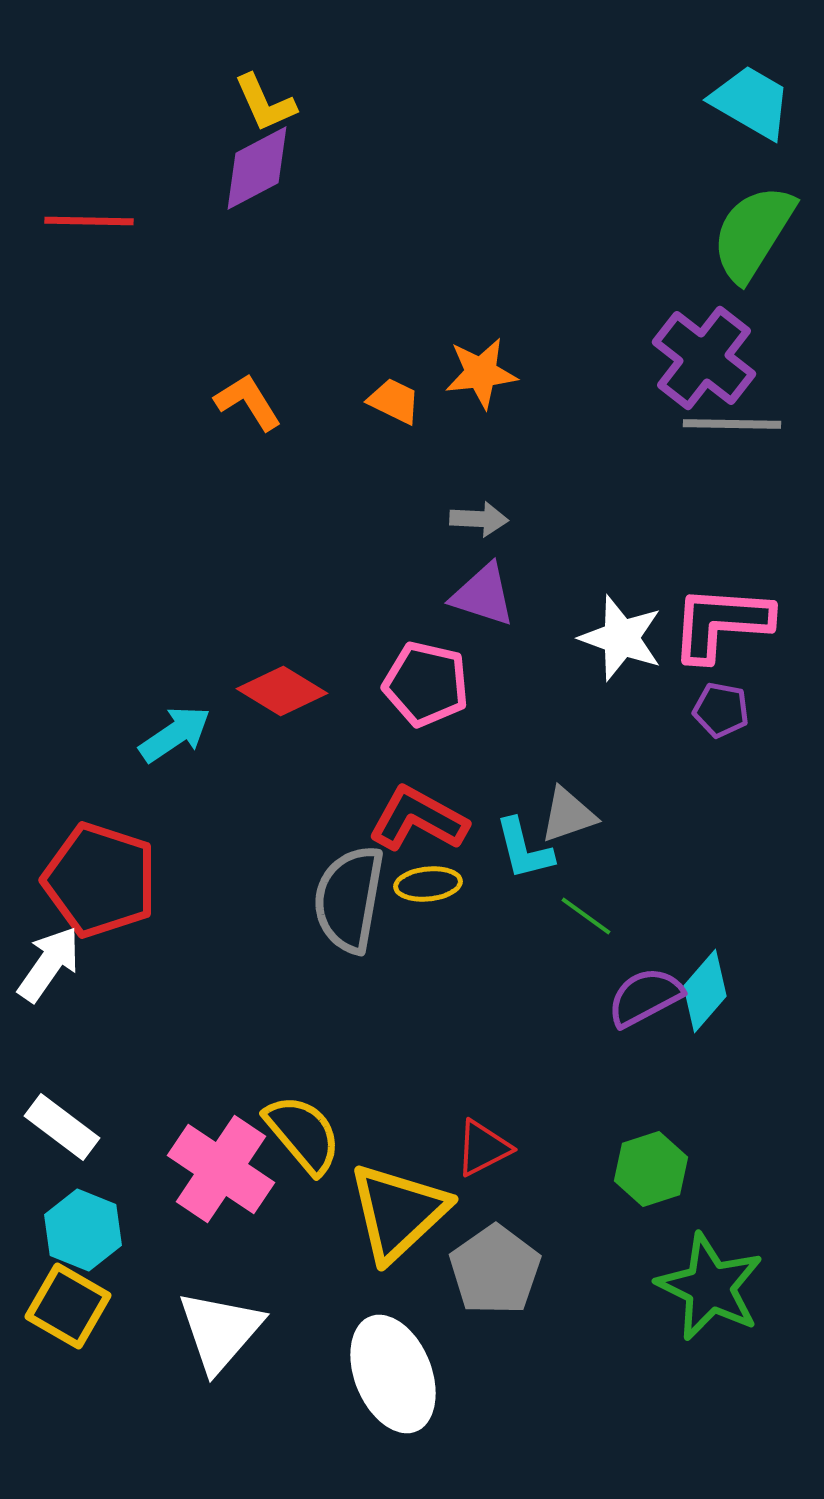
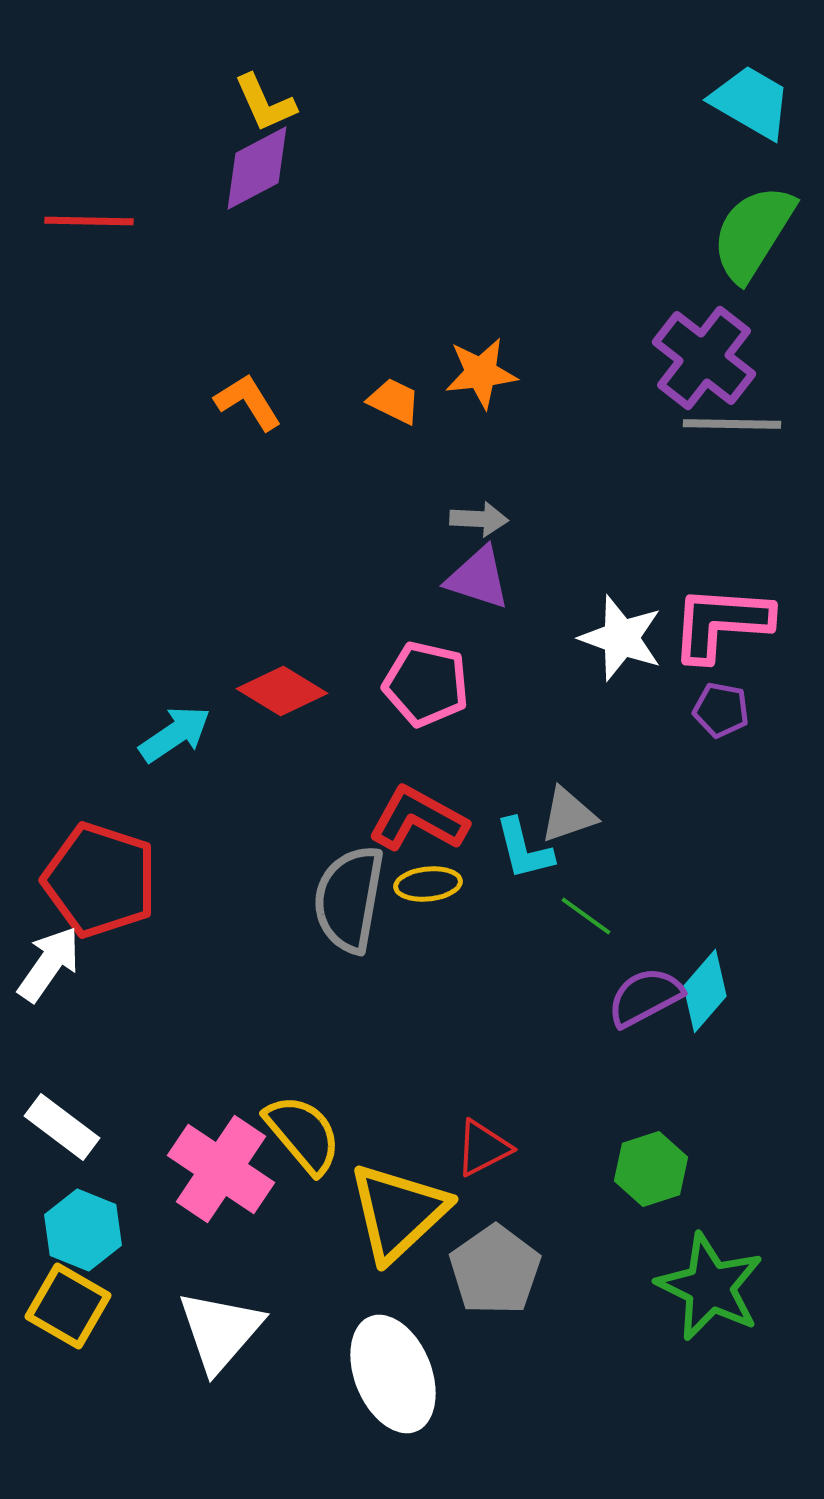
purple triangle: moved 5 px left, 17 px up
